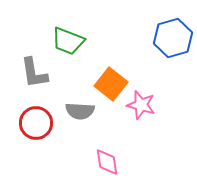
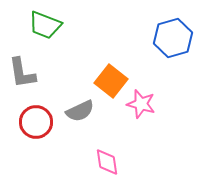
green trapezoid: moved 23 px left, 16 px up
gray L-shape: moved 12 px left
orange square: moved 3 px up
pink star: moved 1 px up
gray semicircle: rotated 28 degrees counterclockwise
red circle: moved 1 px up
